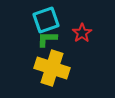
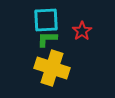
cyan square: rotated 16 degrees clockwise
red star: moved 2 px up
